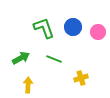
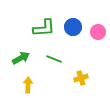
green L-shape: rotated 105 degrees clockwise
